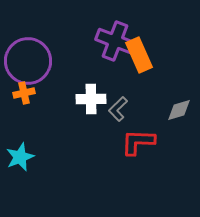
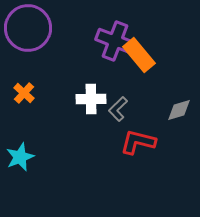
orange rectangle: rotated 16 degrees counterclockwise
purple circle: moved 33 px up
orange cross: rotated 35 degrees counterclockwise
red L-shape: rotated 12 degrees clockwise
